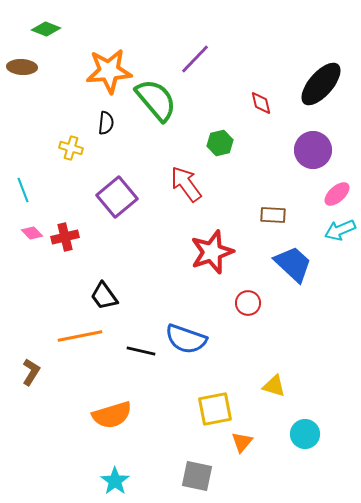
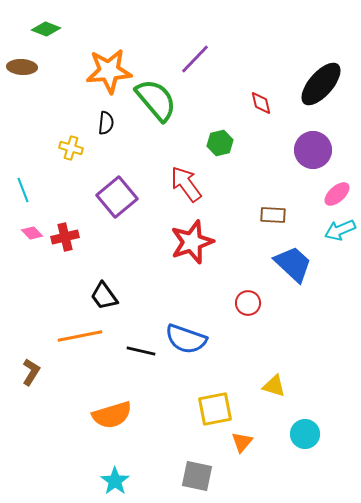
red star: moved 20 px left, 10 px up
